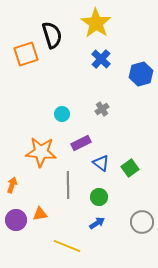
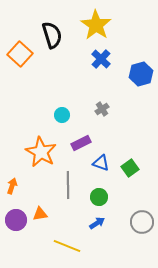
yellow star: moved 2 px down
orange square: moved 6 px left; rotated 30 degrees counterclockwise
cyan circle: moved 1 px down
orange star: rotated 24 degrees clockwise
blue triangle: rotated 18 degrees counterclockwise
orange arrow: moved 1 px down
